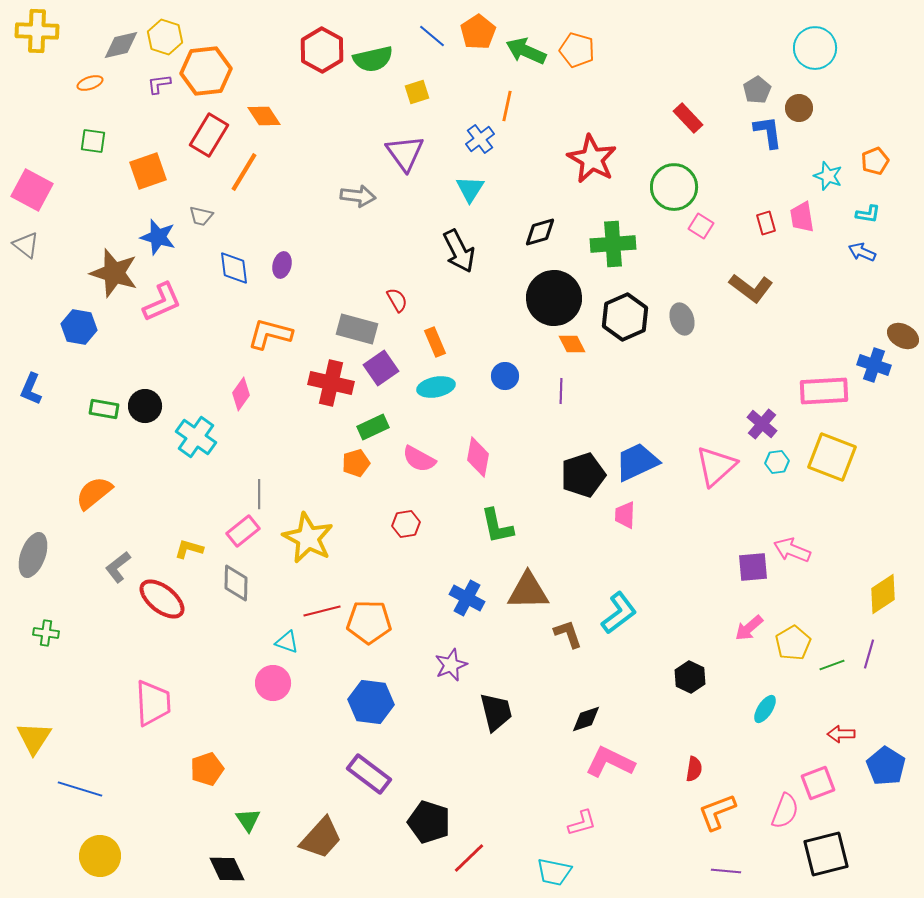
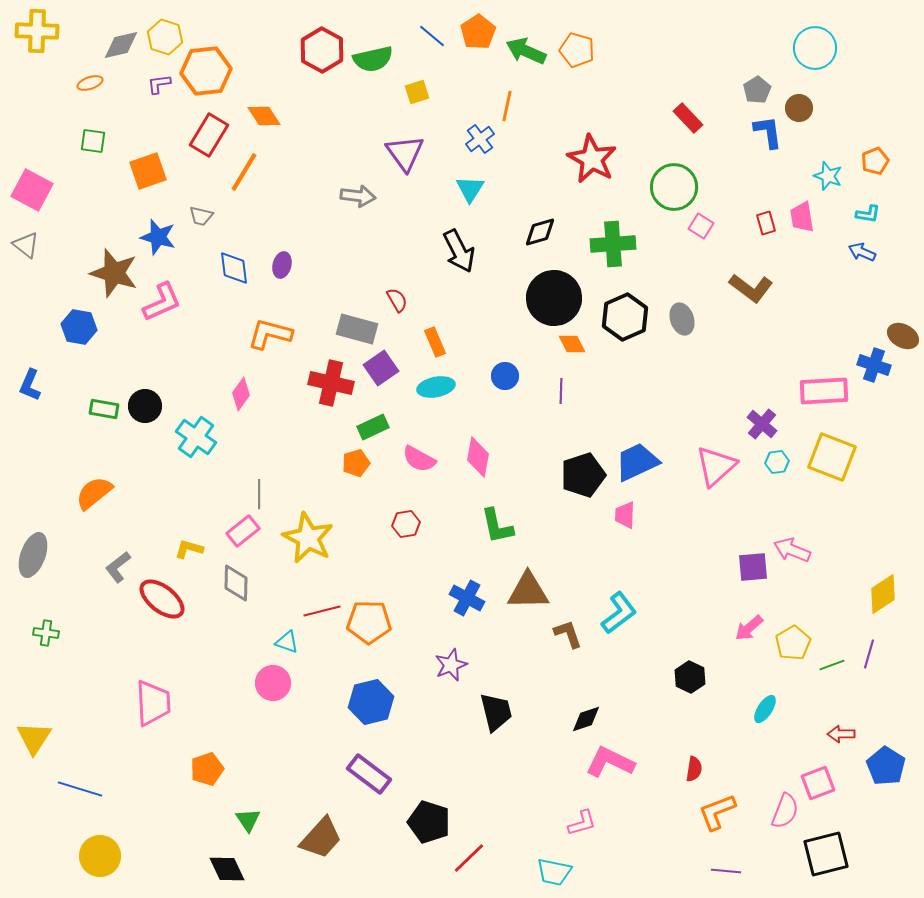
blue L-shape at (31, 389): moved 1 px left, 4 px up
blue hexagon at (371, 702): rotated 21 degrees counterclockwise
